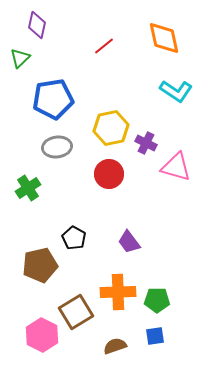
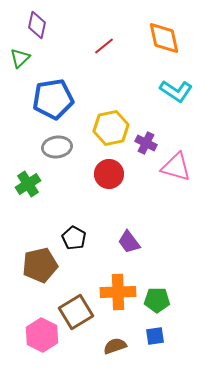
green cross: moved 4 px up
